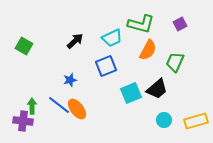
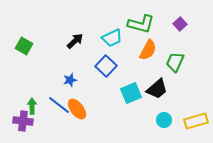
purple square: rotated 16 degrees counterclockwise
blue square: rotated 25 degrees counterclockwise
